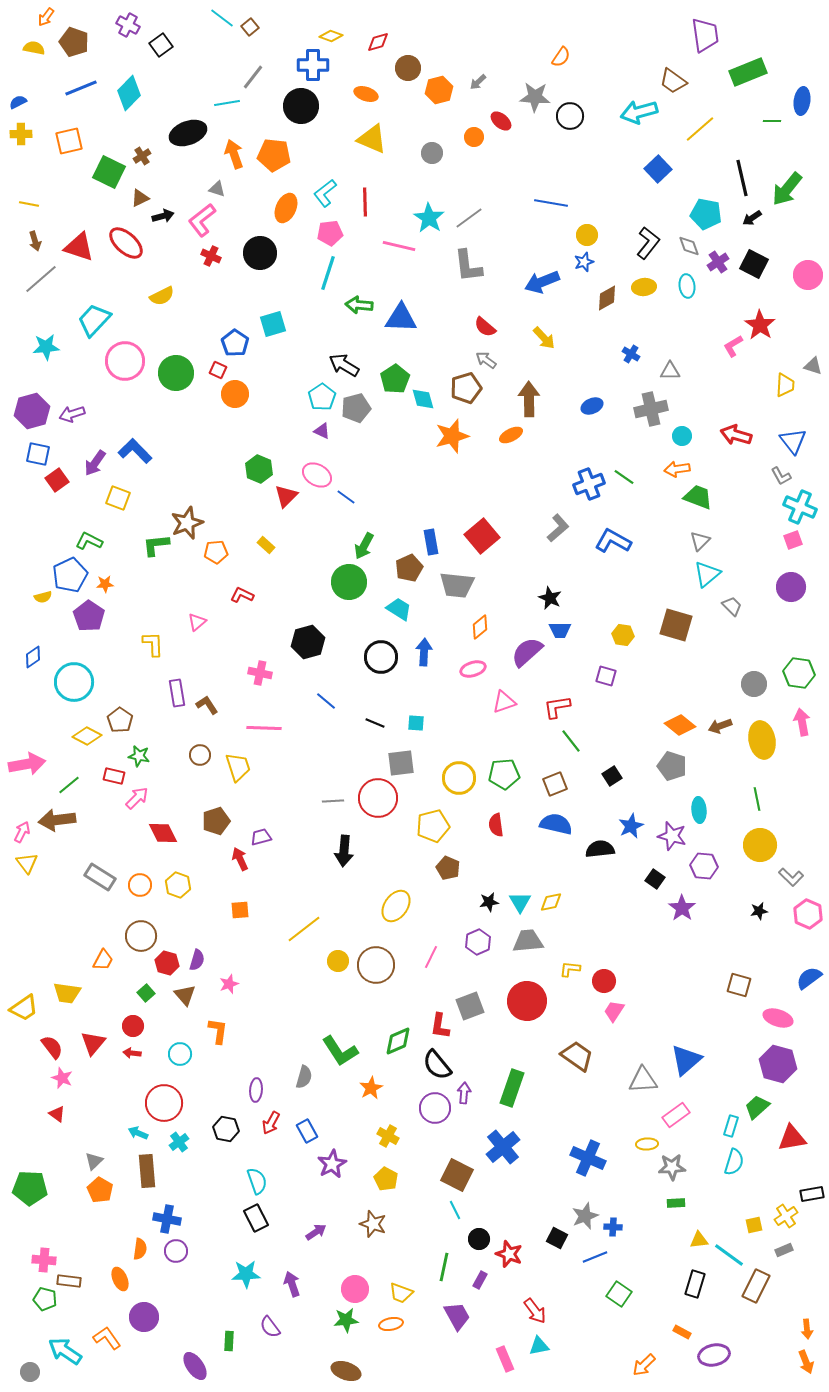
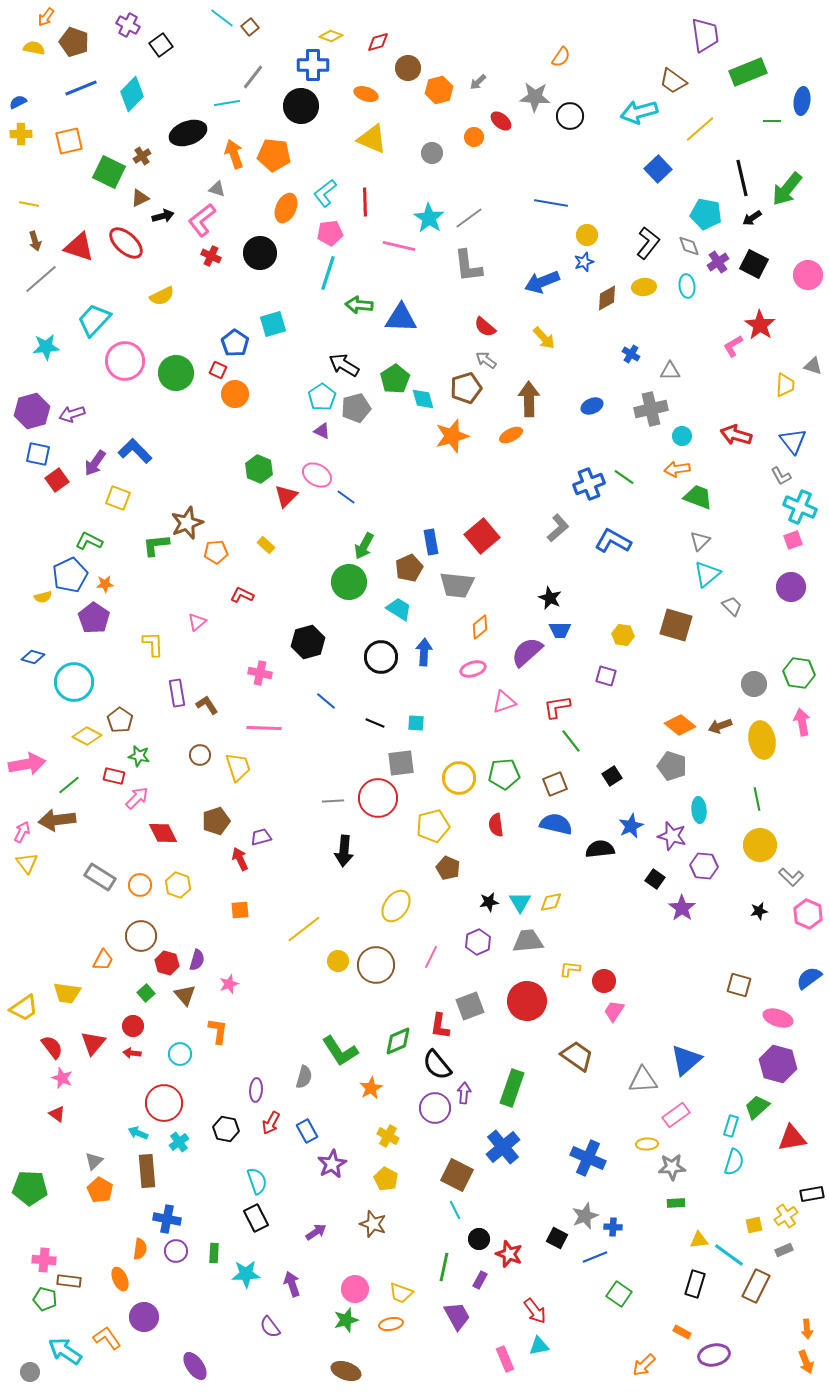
cyan diamond at (129, 93): moved 3 px right, 1 px down
purple pentagon at (89, 616): moved 5 px right, 2 px down
blue diamond at (33, 657): rotated 50 degrees clockwise
green star at (346, 1320): rotated 10 degrees counterclockwise
green rectangle at (229, 1341): moved 15 px left, 88 px up
